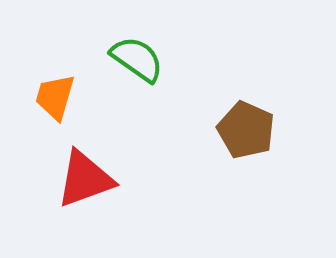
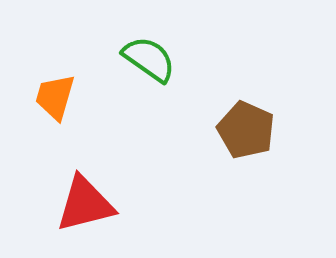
green semicircle: moved 12 px right
red triangle: moved 25 px down; rotated 6 degrees clockwise
